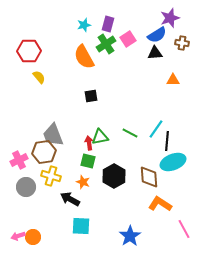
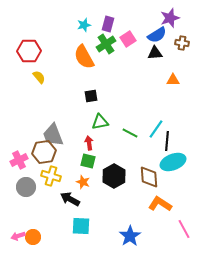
green triangle: moved 15 px up
